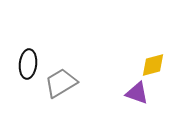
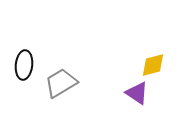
black ellipse: moved 4 px left, 1 px down
purple triangle: rotated 15 degrees clockwise
